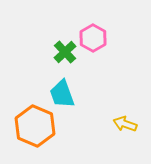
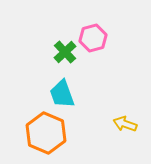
pink hexagon: rotated 16 degrees clockwise
orange hexagon: moved 11 px right, 7 px down
